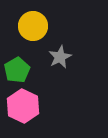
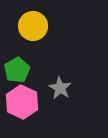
gray star: moved 31 px down; rotated 15 degrees counterclockwise
pink hexagon: moved 1 px left, 4 px up
